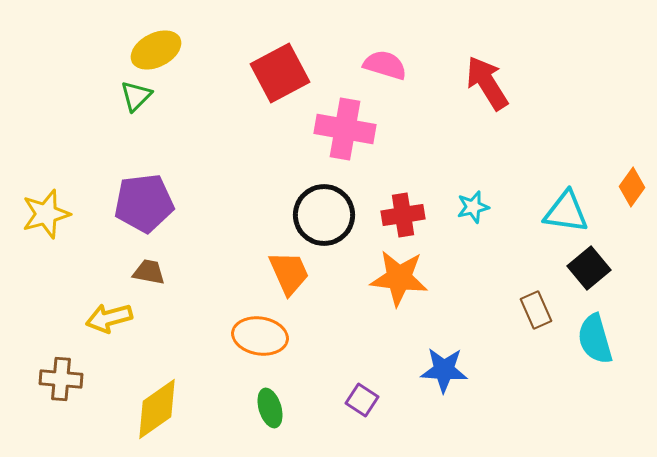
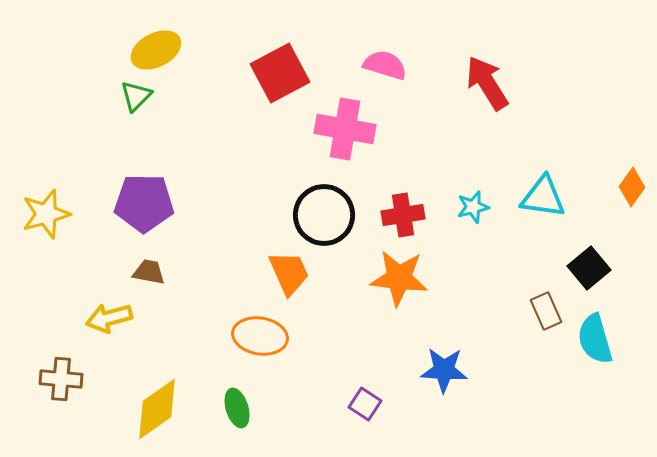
purple pentagon: rotated 8 degrees clockwise
cyan triangle: moved 23 px left, 15 px up
brown rectangle: moved 10 px right, 1 px down
purple square: moved 3 px right, 4 px down
green ellipse: moved 33 px left
